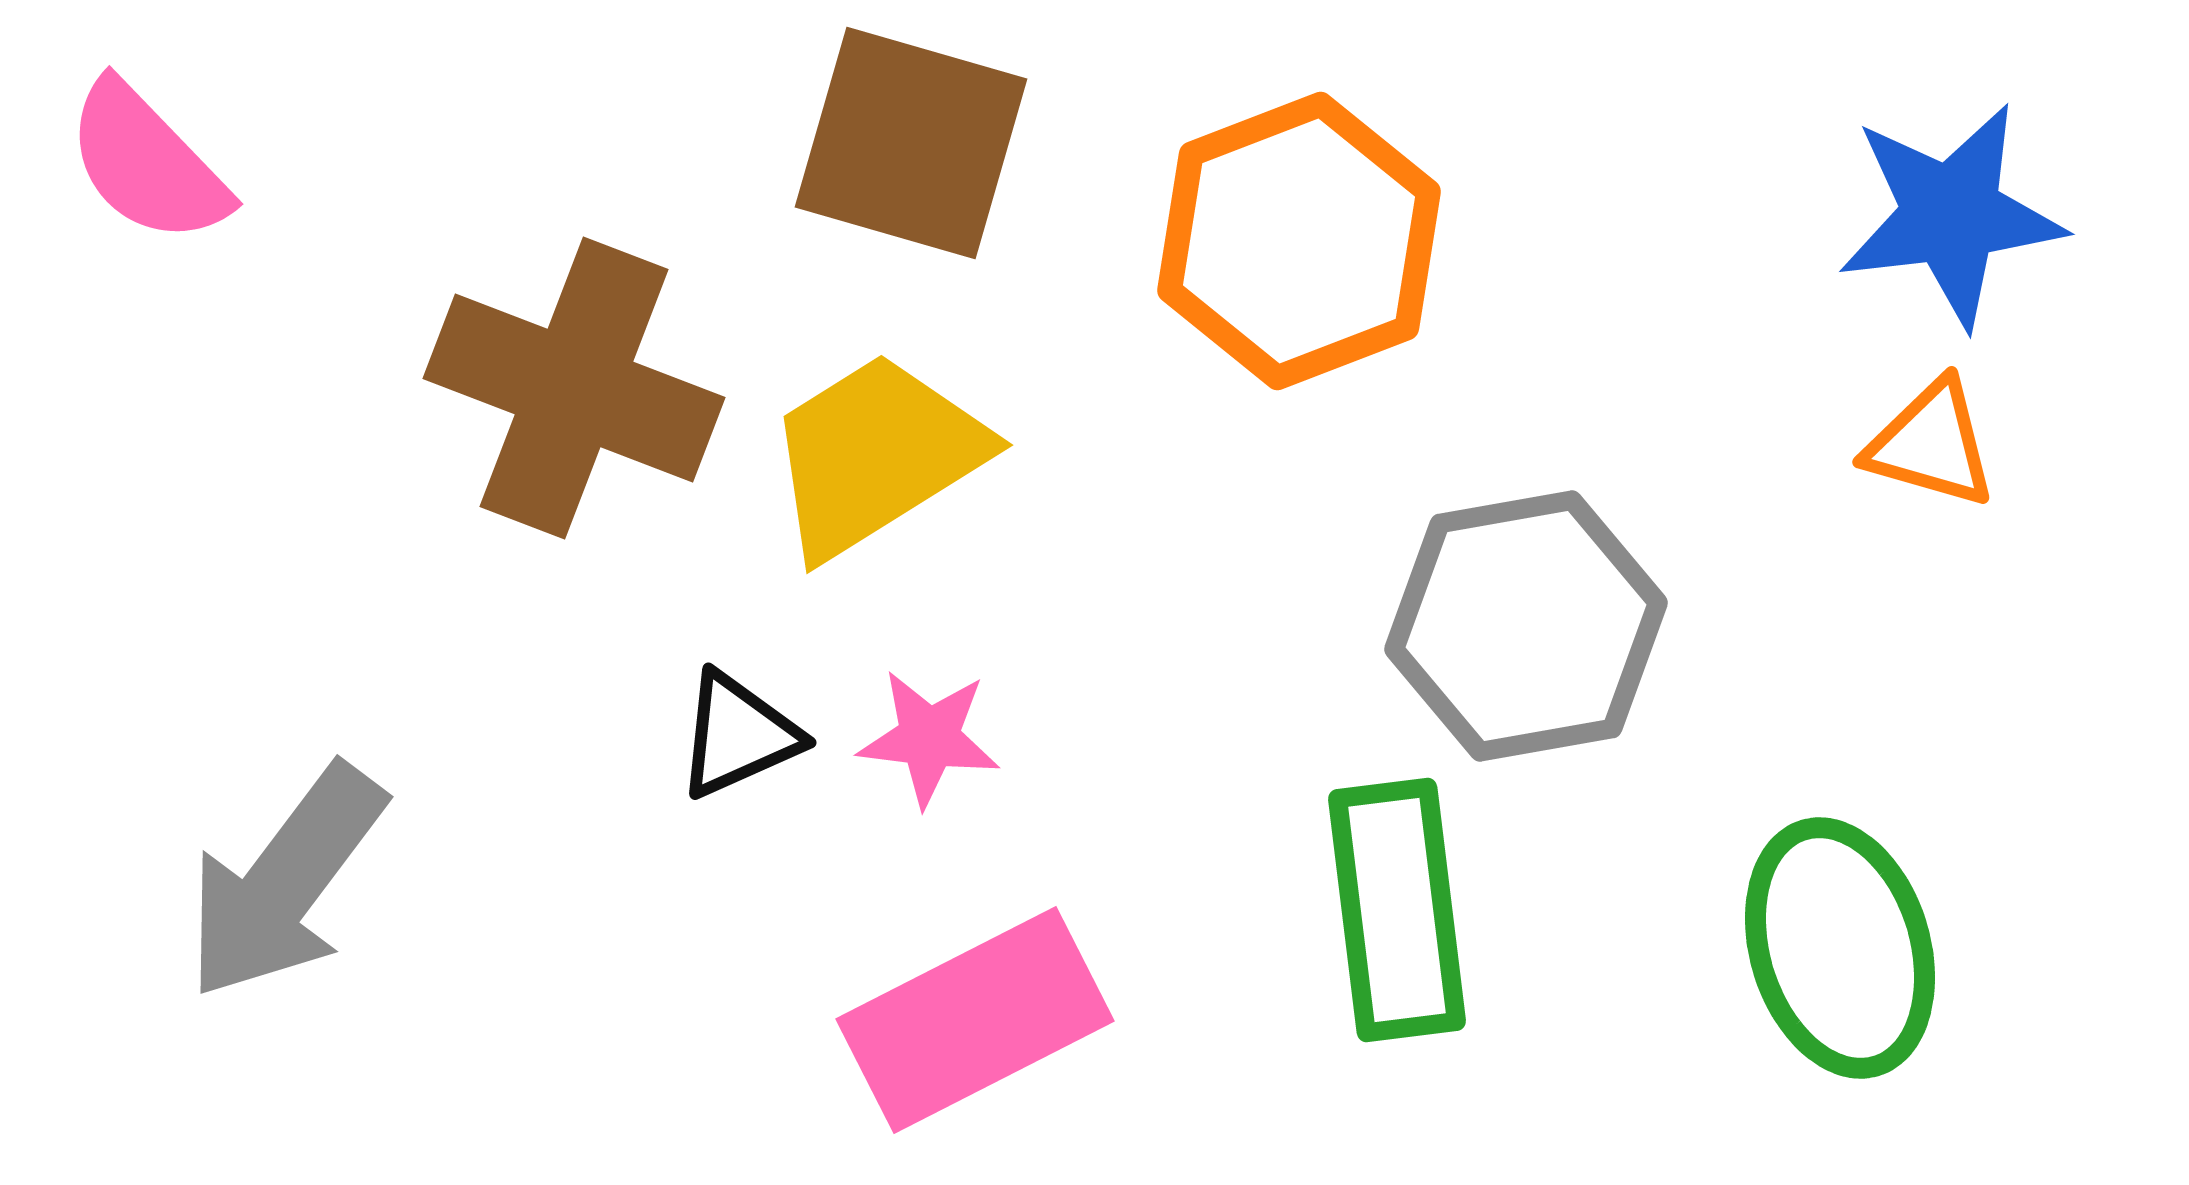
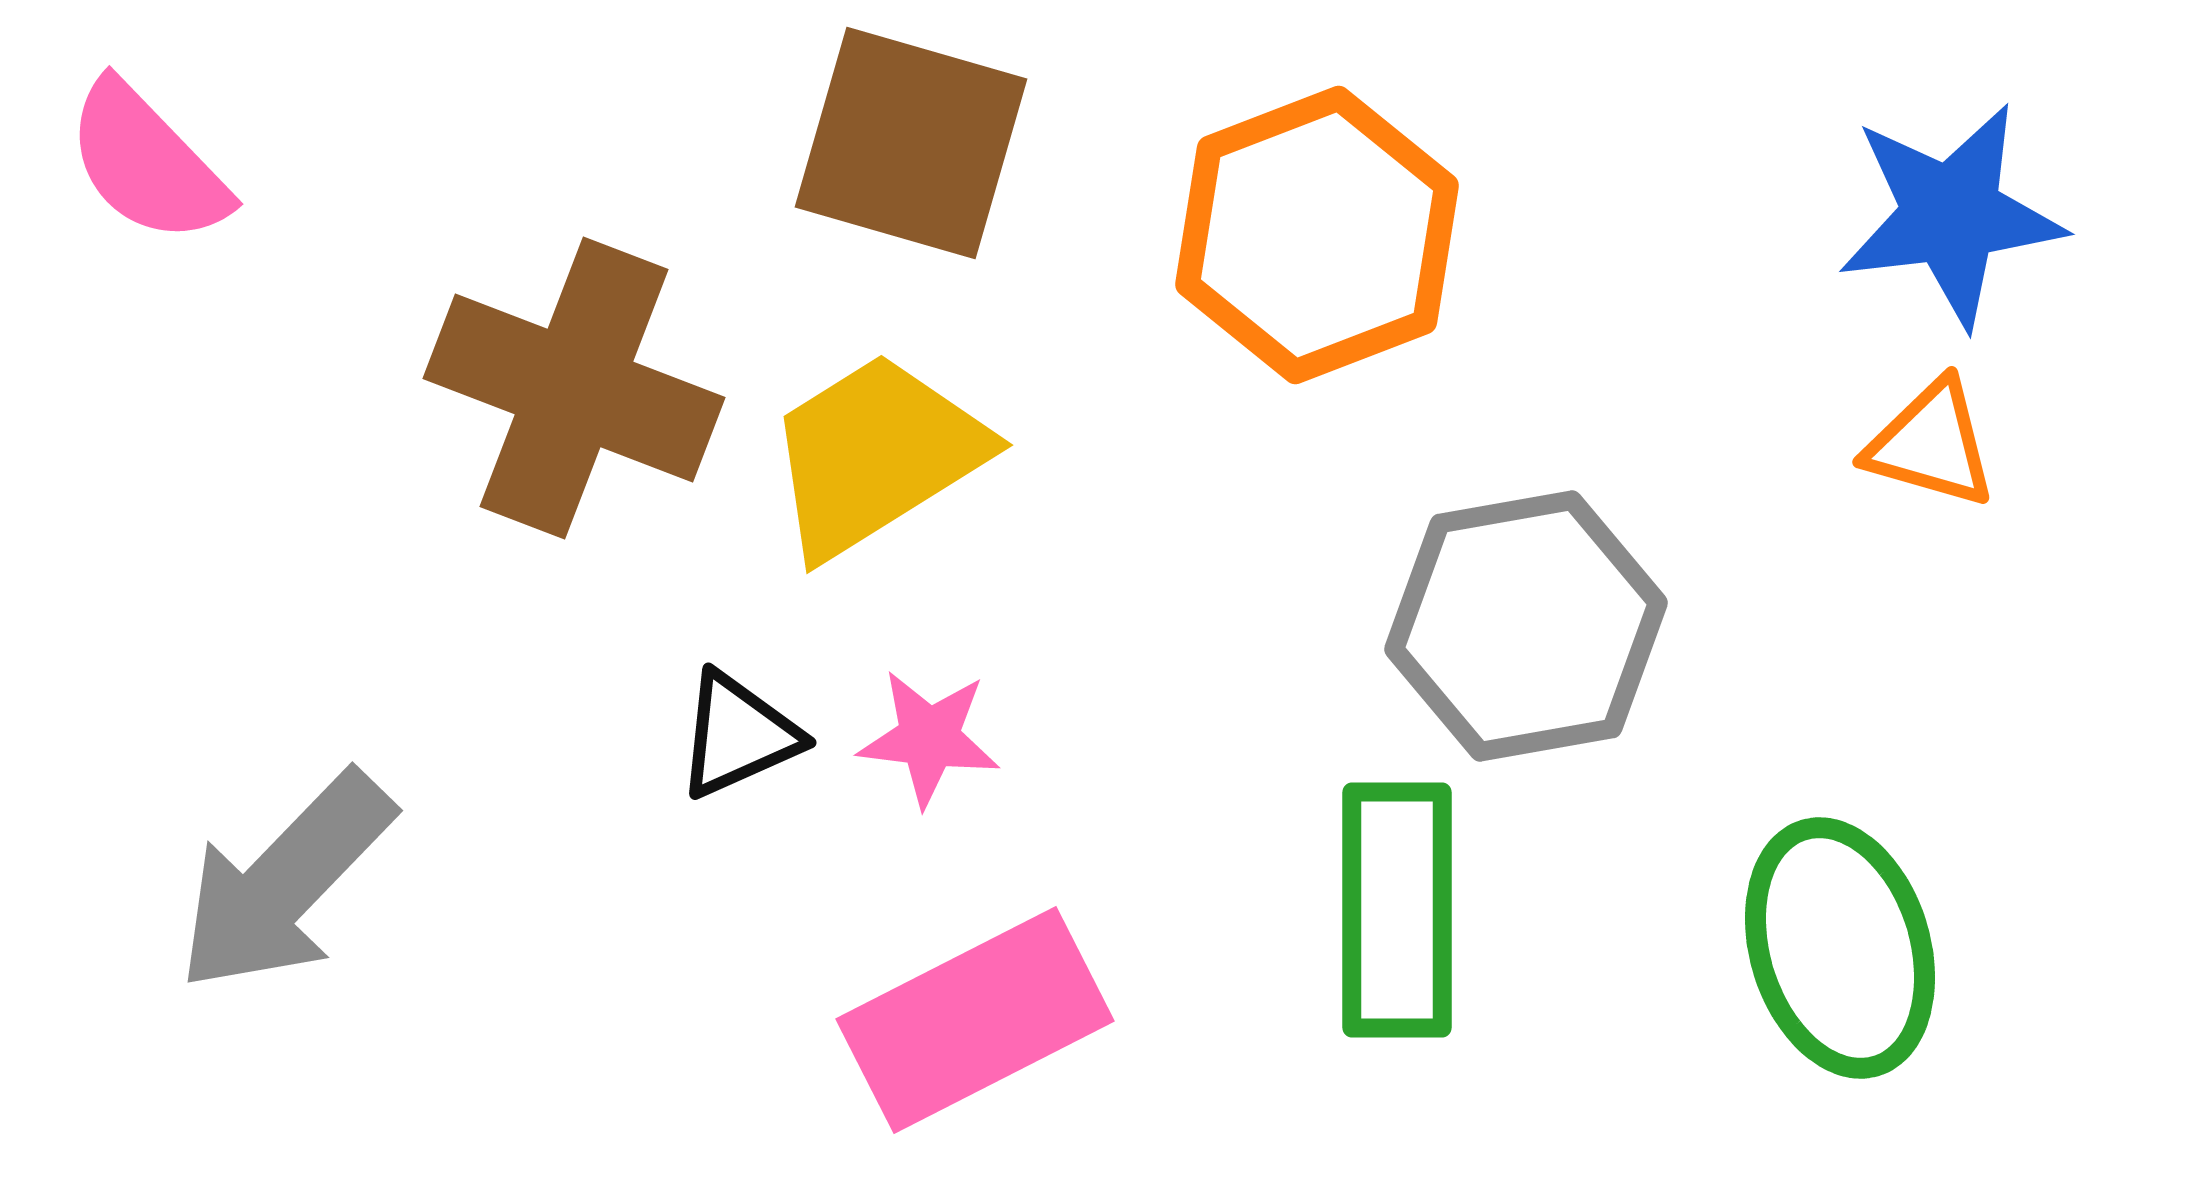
orange hexagon: moved 18 px right, 6 px up
gray arrow: rotated 7 degrees clockwise
green rectangle: rotated 7 degrees clockwise
